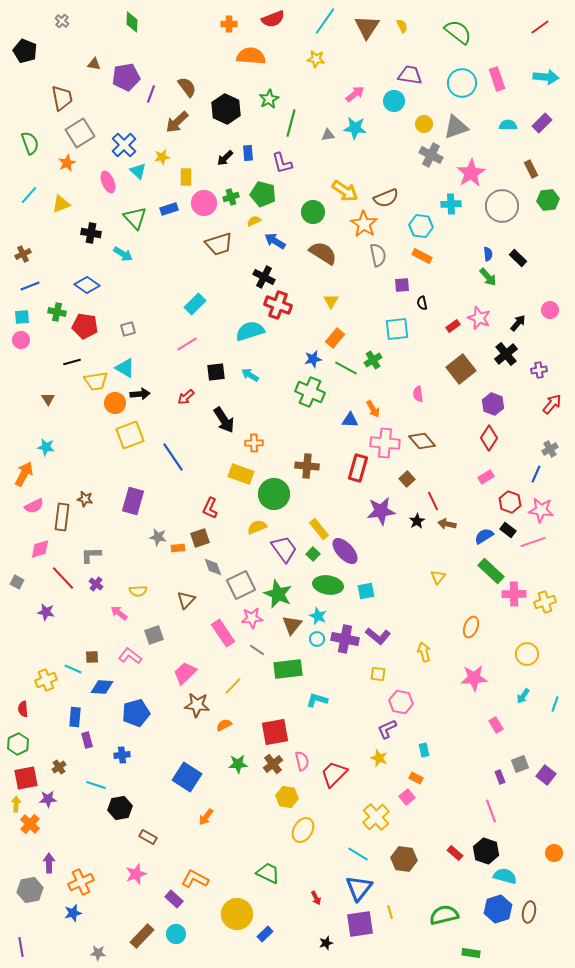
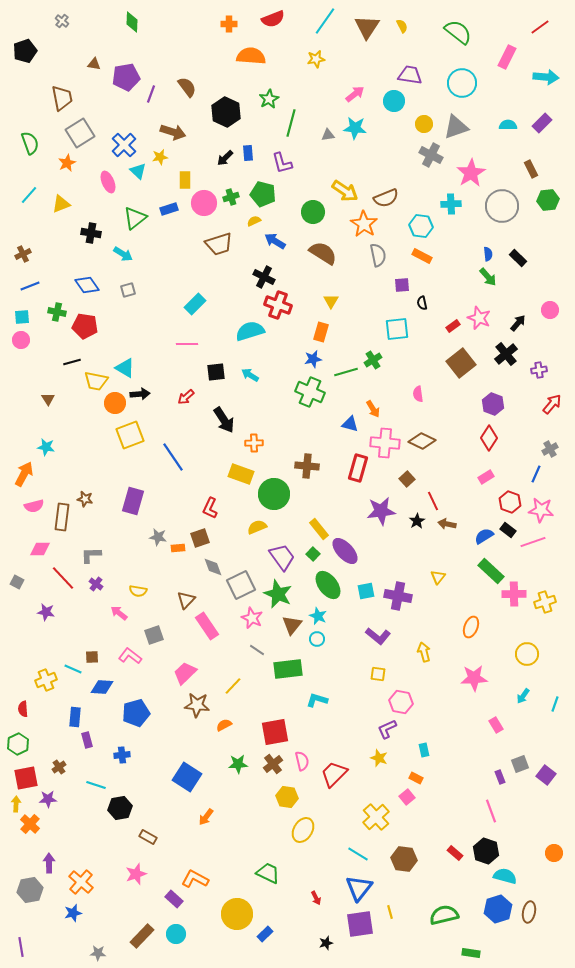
black pentagon at (25, 51): rotated 30 degrees clockwise
yellow star at (316, 59): rotated 18 degrees counterclockwise
pink rectangle at (497, 79): moved 10 px right, 22 px up; rotated 45 degrees clockwise
black hexagon at (226, 109): moved 3 px down
brown arrow at (177, 122): moved 4 px left, 10 px down; rotated 120 degrees counterclockwise
yellow star at (162, 157): moved 2 px left
yellow rectangle at (186, 177): moved 1 px left, 3 px down
green triangle at (135, 218): rotated 35 degrees clockwise
blue diamond at (87, 285): rotated 20 degrees clockwise
gray square at (128, 329): moved 39 px up
orange rectangle at (335, 338): moved 14 px left, 6 px up; rotated 24 degrees counterclockwise
pink line at (187, 344): rotated 30 degrees clockwise
green line at (346, 368): moved 4 px down; rotated 45 degrees counterclockwise
brown square at (461, 369): moved 6 px up
yellow trapezoid at (96, 381): rotated 20 degrees clockwise
blue triangle at (350, 420): moved 4 px down; rotated 12 degrees clockwise
brown diamond at (422, 441): rotated 24 degrees counterclockwise
pink semicircle at (34, 506): rotated 12 degrees clockwise
pink diamond at (40, 549): rotated 15 degrees clockwise
purple trapezoid at (284, 549): moved 2 px left, 8 px down
green ellipse at (328, 585): rotated 44 degrees clockwise
yellow semicircle at (138, 591): rotated 12 degrees clockwise
pink star at (252, 618): rotated 30 degrees clockwise
pink rectangle at (223, 633): moved 16 px left, 7 px up
purple cross at (345, 639): moved 53 px right, 43 px up
orange cross at (81, 882): rotated 25 degrees counterclockwise
